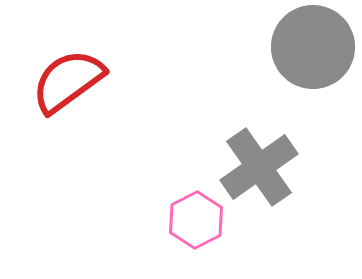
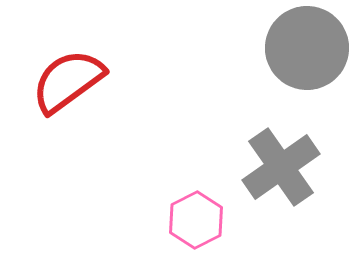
gray circle: moved 6 px left, 1 px down
gray cross: moved 22 px right
